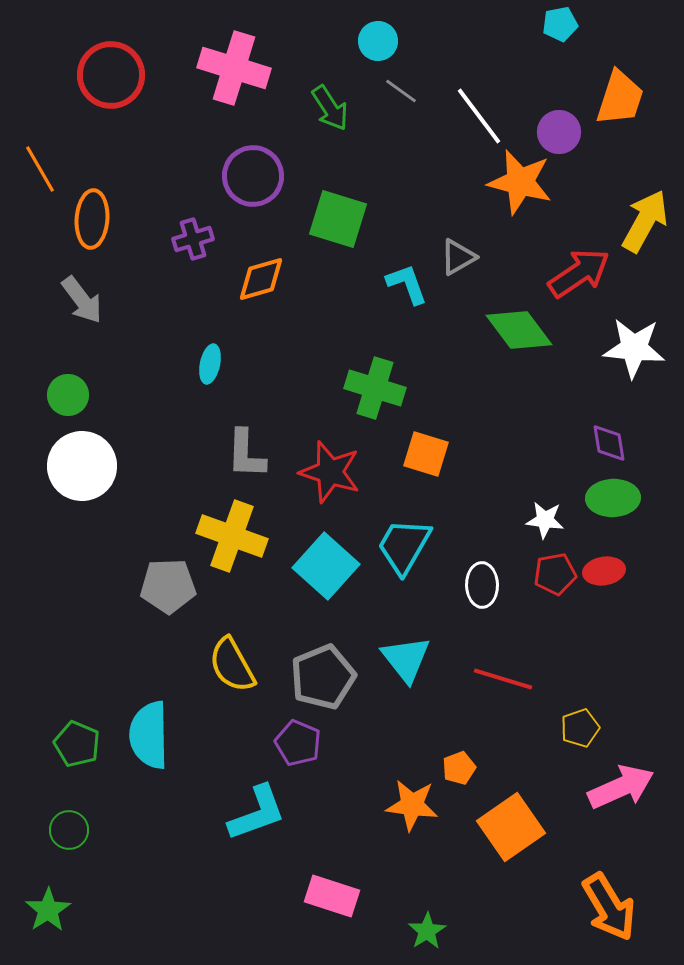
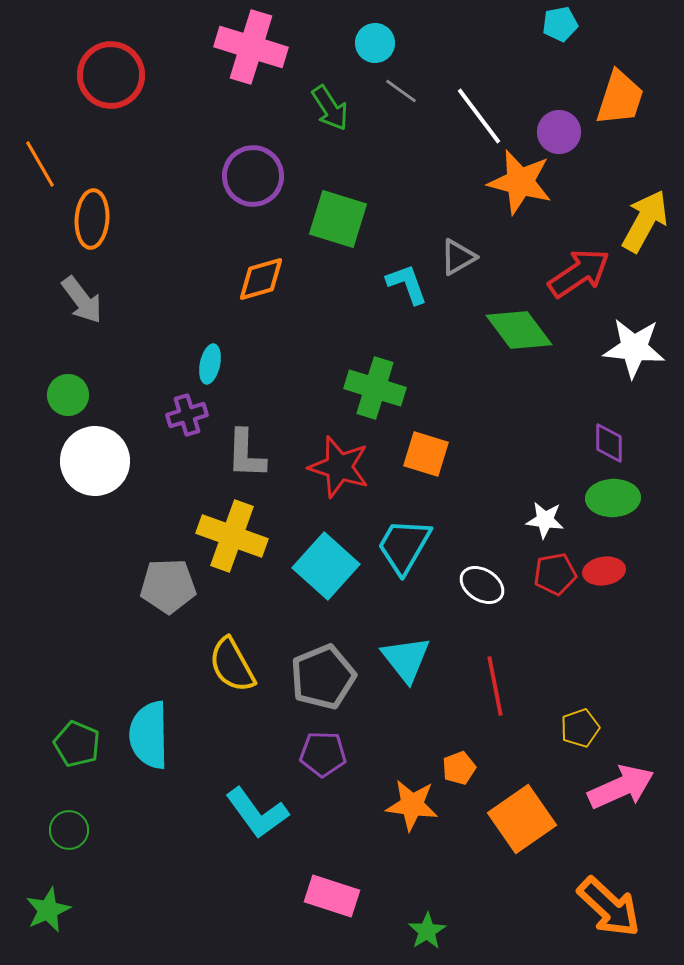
cyan circle at (378, 41): moved 3 px left, 2 px down
pink cross at (234, 68): moved 17 px right, 21 px up
orange line at (40, 169): moved 5 px up
purple cross at (193, 239): moved 6 px left, 176 px down
purple diamond at (609, 443): rotated 9 degrees clockwise
white circle at (82, 466): moved 13 px right, 5 px up
red star at (330, 472): moved 9 px right, 5 px up
white ellipse at (482, 585): rotated 57 degrees counterclockwise
red line at (503, 679): moved 8 px left, 7 px down; rotated 62 degrees clockwise
purple pentagon at (298, 743): moved 25 px right, 11 px down; rotated 21 degrees counterclockwise
cyan L-shape at (257, 813): rotated 74 degrees clockwise
orange square at (511, 827): moved 11 px right, 8 px up
orange arrow at (609, 907): rotated 16 degrees counterclockwise
green star at (48, 910): rotated 9 degrees clockwise
